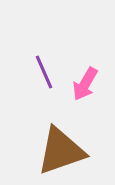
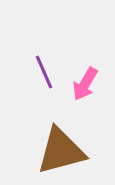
brown triangle: rotated 4 degrees clockwise
